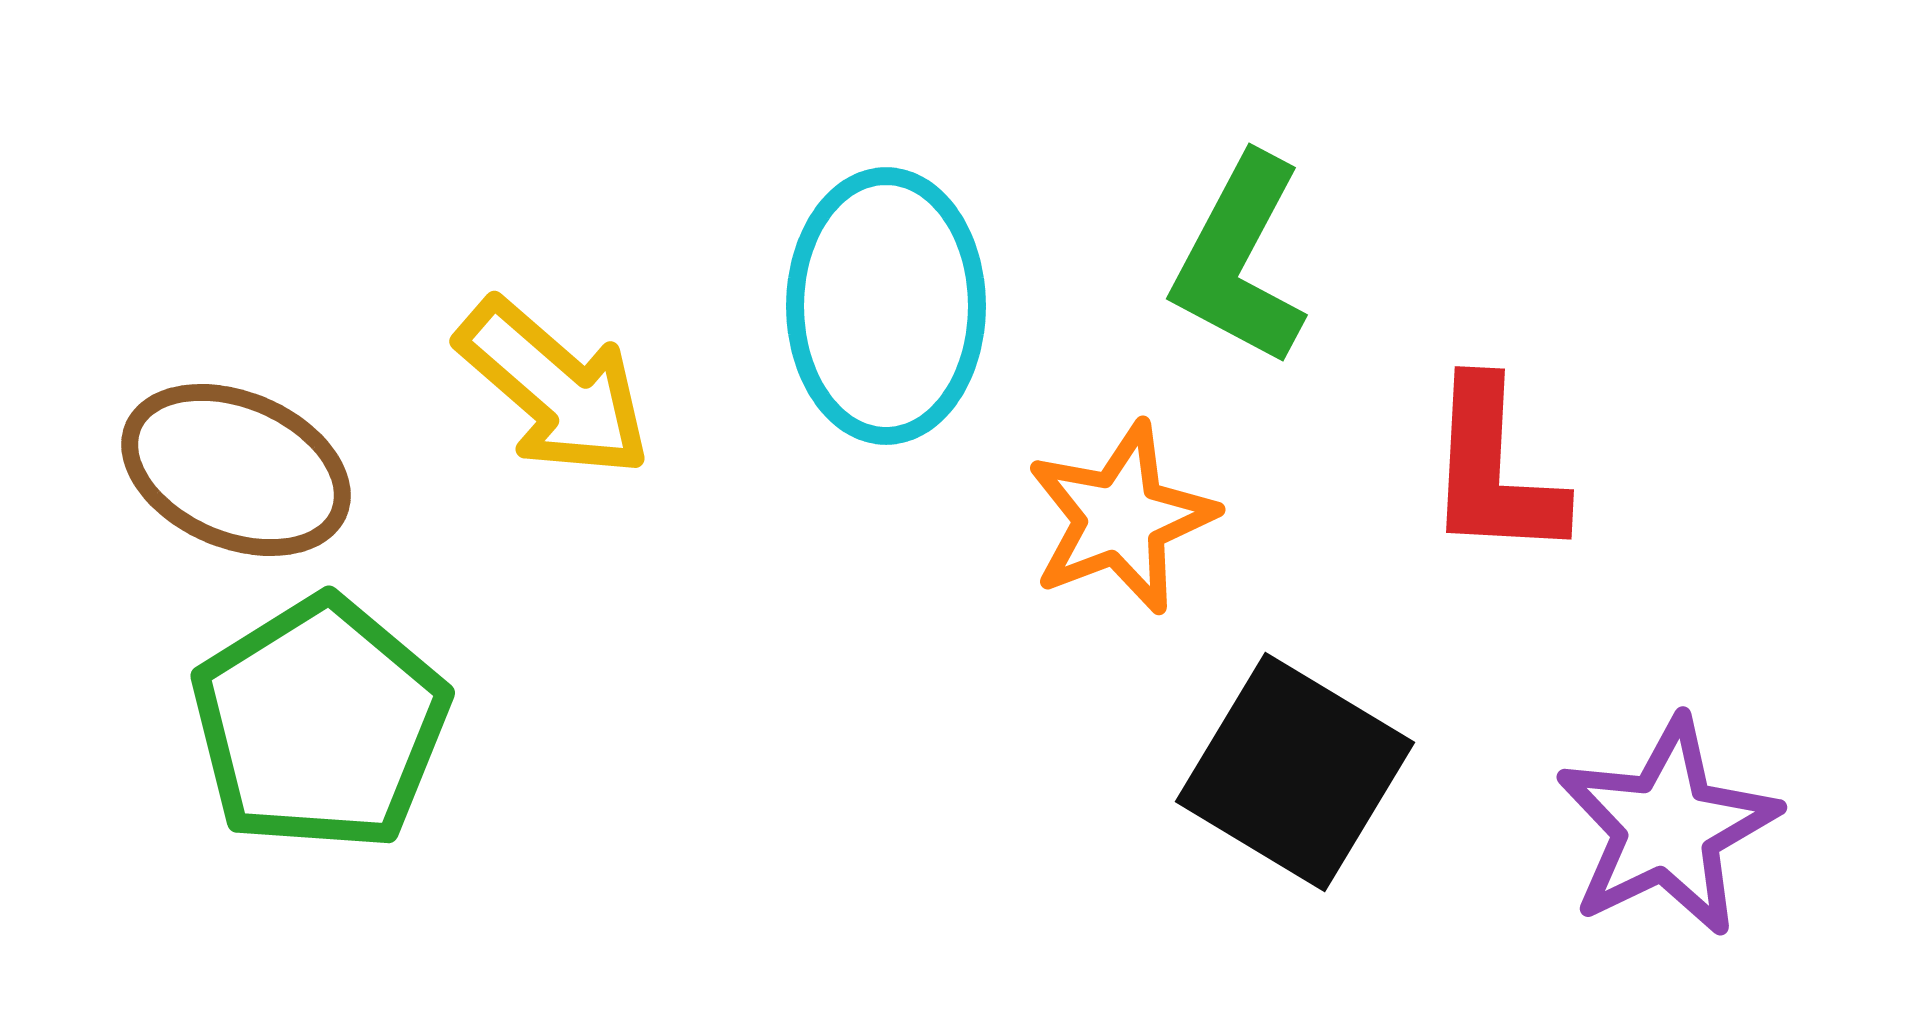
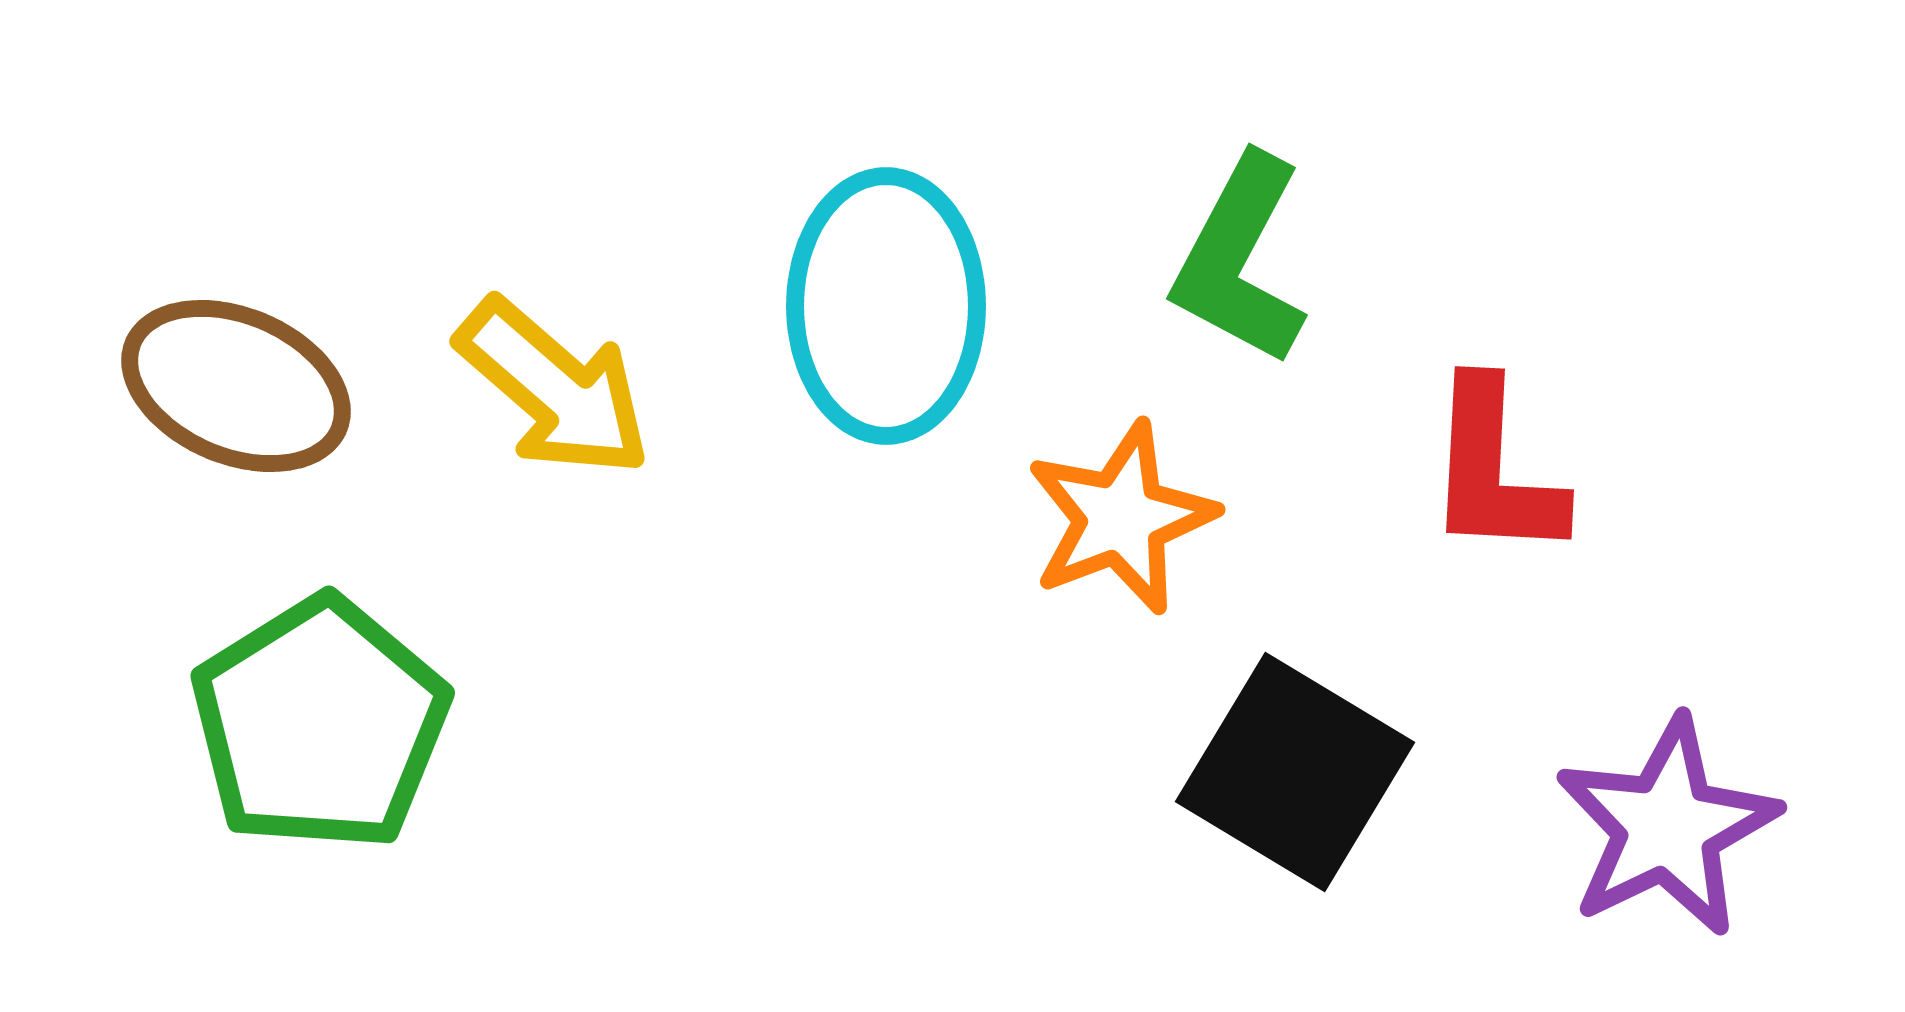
brown ellipse: moved 84 px up
